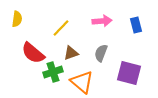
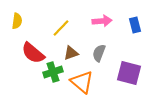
yellow semicircle: moved 2 px down
blue rectangle: moved 1 px left
gray semicircle: moved 2 px left
